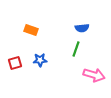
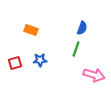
blue semicircle: rotated 64 degrees counterclockwise
